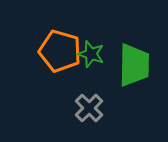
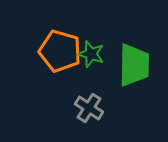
gray cross: rotated 12 degrees counterclockwise
